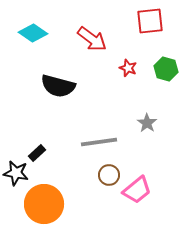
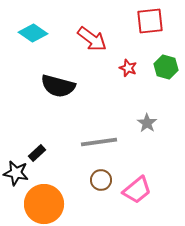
green hexagon: moved 2 px up
brown circle: moved 8 px left, 5 px down
